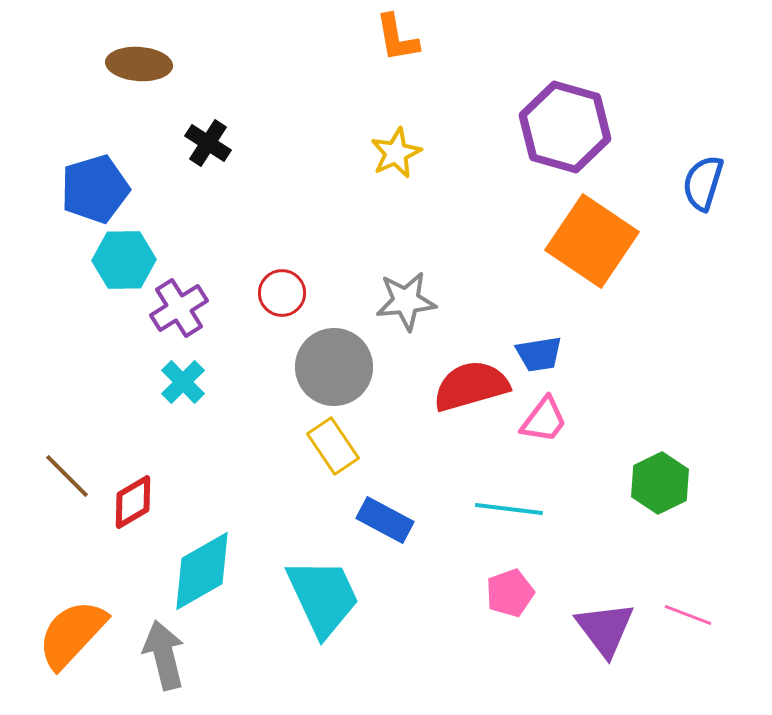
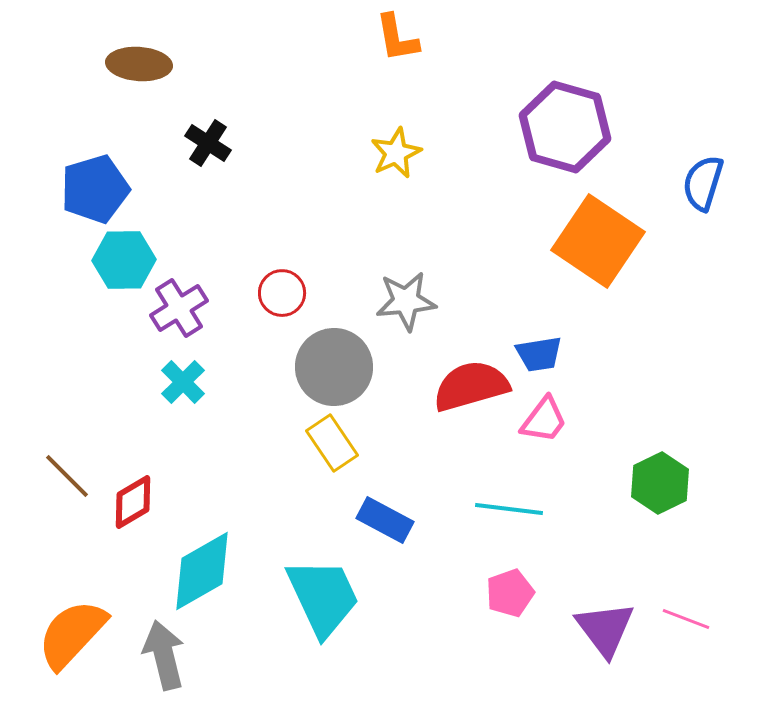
orange square: moved 6 px right
yellow rectangle: moved 1 px left, 3 px up
pink line: moved 2 px left, 4 px down
